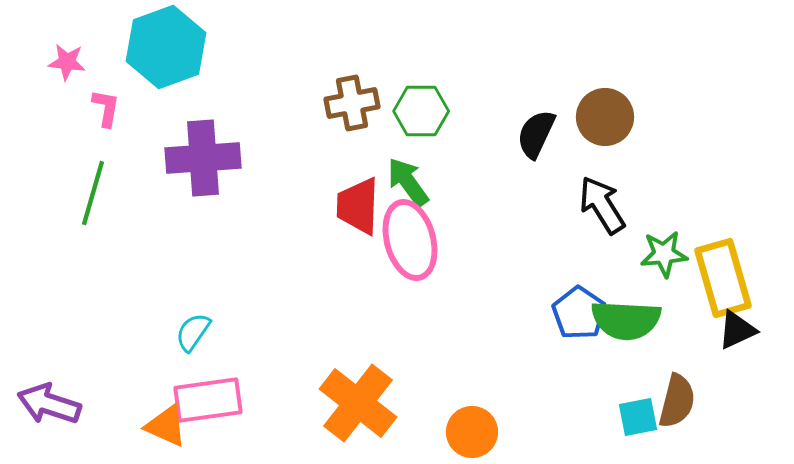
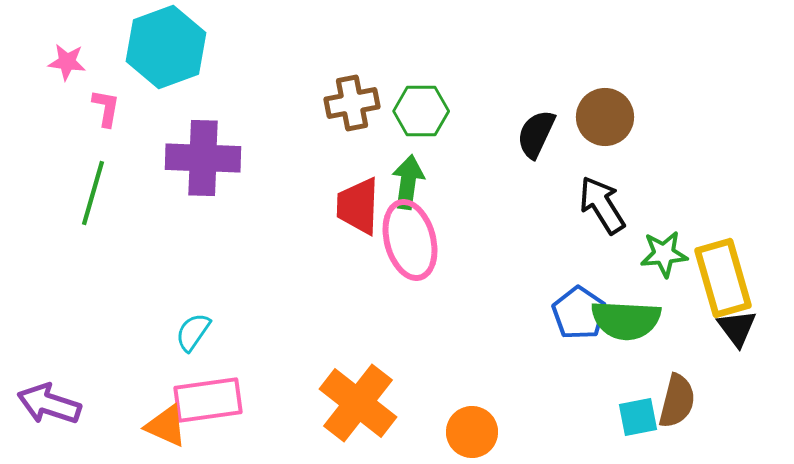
purple cross: rotated 6 degrees clockwise
green arrow: rotated 44 degrees clockwise
black triangle: moved 2 px up; rotated 42 degrees counterclockwise
